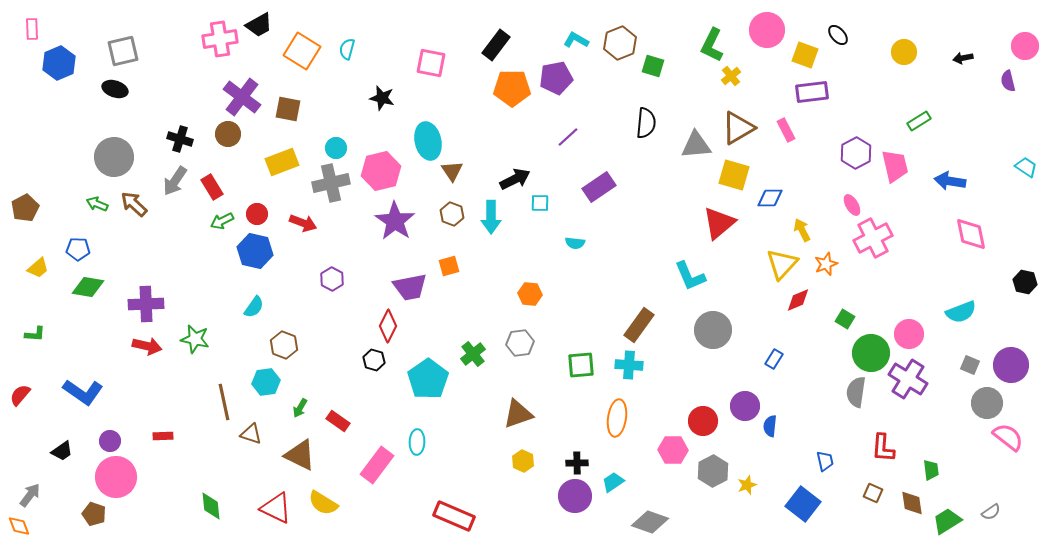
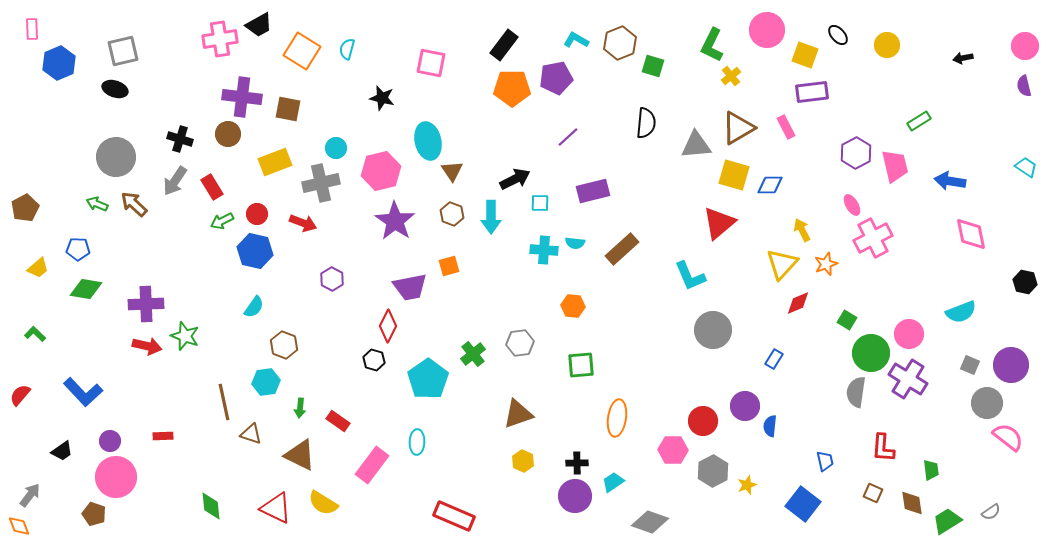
black rectangle at (496, 45): moved 8 px right
yellow circle at (904, 52): moved 17 px left, 7 px up
purple semicircle at (1008, 81): moved 16 px right, 5 px down
purple cross at (242, 97): rotated 30 degrees counterclockwise
pink rectangle at (786, 130): moved 3 px up
gray circle at (114, 157): moved 2 px right
yellow rectangle at (282, 162): moved 7 px left
gray cross at (331, 183): moved 10 px left
purple rectangle at (599, 187): moved 6 px left, 4 px down; rotated 20 degrees clockwise
blue diamond at (770, 198): moved 13 px up
green diamond at (88, 287): moved 2 px left, 2 px down
orange hexagon at (530, 294): moved 43 px right, 12 px down
red diamond at (798, 300): moved 3 px down
green square at (845, 319): moved 2 px right, 1 px down
brown rectangle at (639, 325): moved 17 px left, 76 px up; rotated 12 degrees clockwise
green L-shape at (35, 334): rotated 140 degrees counterclockwise
green star at (195, 339): moved 10 px left, 3 px up; rotated 8 degrees clockwise
cyan cross at (629, 365): moved 85 px left, 115 px up
blue L-shape at (83, 392): rotated 12 degrees clockwise
green arrow at (300, 408): rotated 24 degrees counterclockwise
pink rectangle at (377, 465): moved 5 px left
